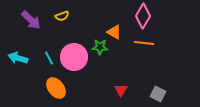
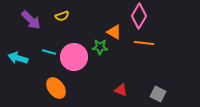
pink diamond: moved 4 px left
cyan line: moved 6 px up; rotated 48 degrees counterclockwise
red triangle: rotated 40 degrees counterclockwise
